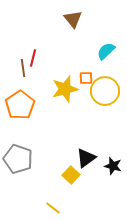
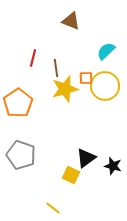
brown triangle: moved 2 px left, 2 px down; rotated 30 degrees counterclockwise
brown line: moved 33 px right
yellow circle: moved 5 px up
orange pentagon: moved 2 px left, 2 px up
gray pentagon: moved 3 px right, 4 px up
yellow square: rotated 18 degrees counterclockwise
